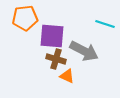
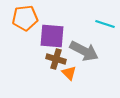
orange triangle: moved 2 px right, 3 px up; rotated 21 degrees clockwise
